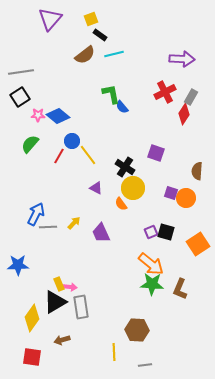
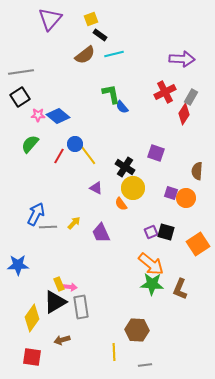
blue circle at (72, 141): moved 3 px right, 3 px down
